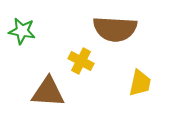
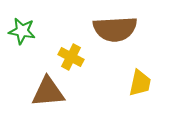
brown semicircle: rotated 6 degrees counterclockwise
yellow cross: moved 10 px left, 4 px up
brown triangle: rotated 9 degrees counterclockwise
